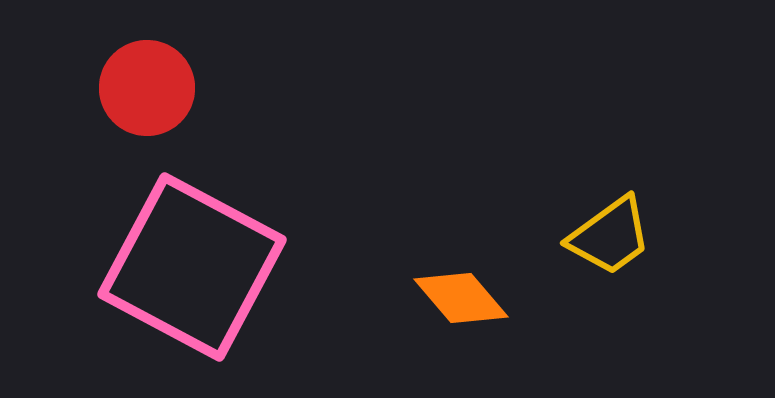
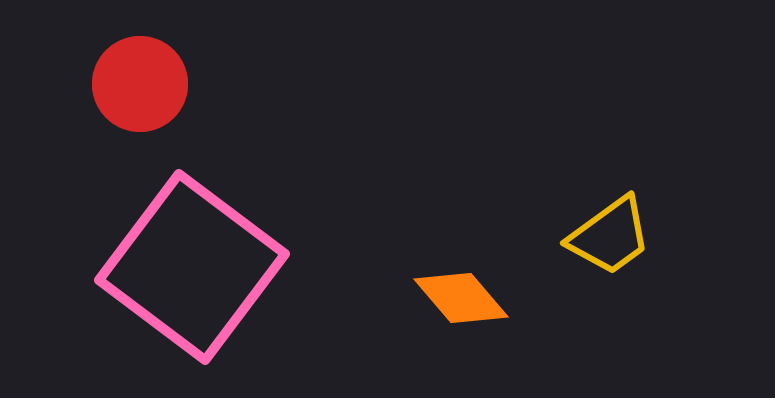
red circle: moved 7 px left, 4 px up
pink square: rotated 9 degrees clockwise
